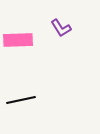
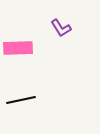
pink rectangle: moved 8 px down
